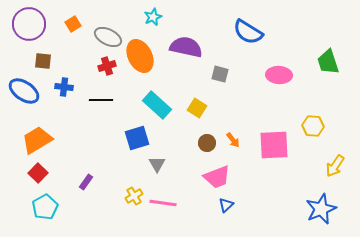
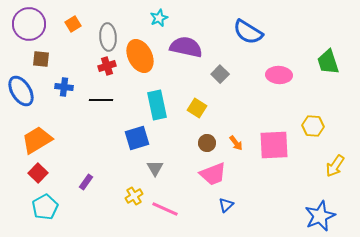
cyan star: moved 6 px right, 1 px down
gray ellipse: rotated 60 degrees clockwise
brown square: moved 2 px left, 2 px up
gray square: rotated 30 degrees clockwise
blue ellipse: moved 3 px left; rotated 24 degrees clockwise
cyan rectangle: rotated 36 degrees clockwise
orange arrow: moved 3 px right, 3 px down
gray triangle: moved 2 px left, 4 px down
pink trapezoid: moved 4 px left, 3 px up
pink line: moved 2 px right, 6 px down; rotated 16 degrees clockwise
blue star: moved 1 px left, 7 px down
